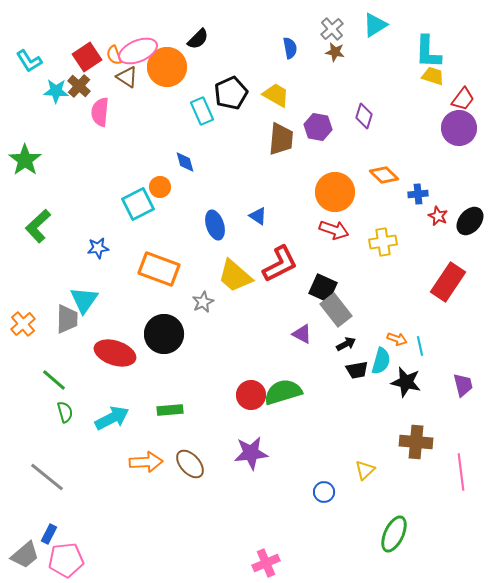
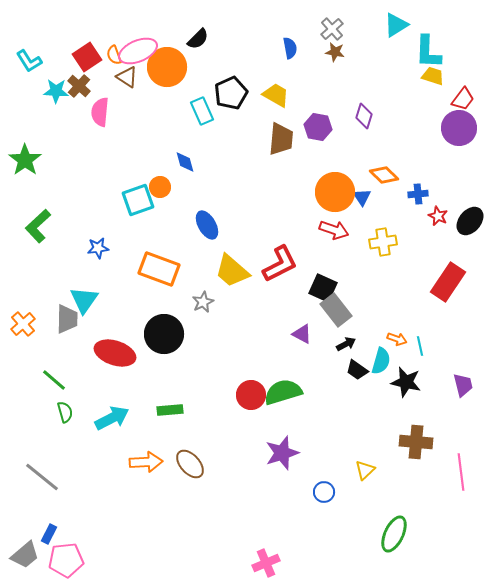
cyan triangle at (375, 25): moved 21 px right
cyan square at (138, 204): moved 4 px up; rotated 8 degrees clockwise
blue triangle at (258, 216): moved 104 px right, 19 px up; rotated 24 degrees clockwise
blue ellipse at (215, 225): moved 8 px left; rotated 12 degrees counterclockwise
yellow trapezoid at (235, 276): moved 3 px left, 5 px up
black trapezoid at (357, 370): rotated 45 degrees clockwise
purple star at (251, 453): moved 31 px right; rotated 12 degrees counterclockwise
gray line at (47, 477): moved 5 px left
